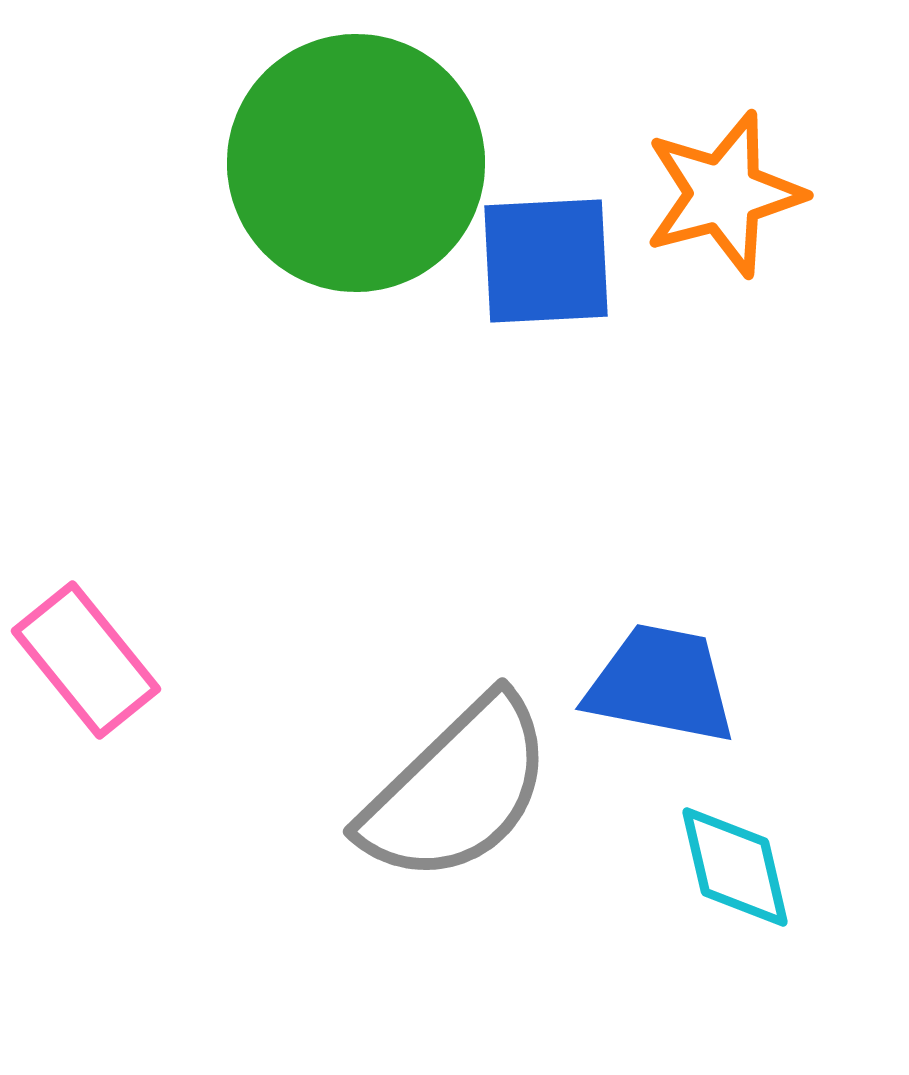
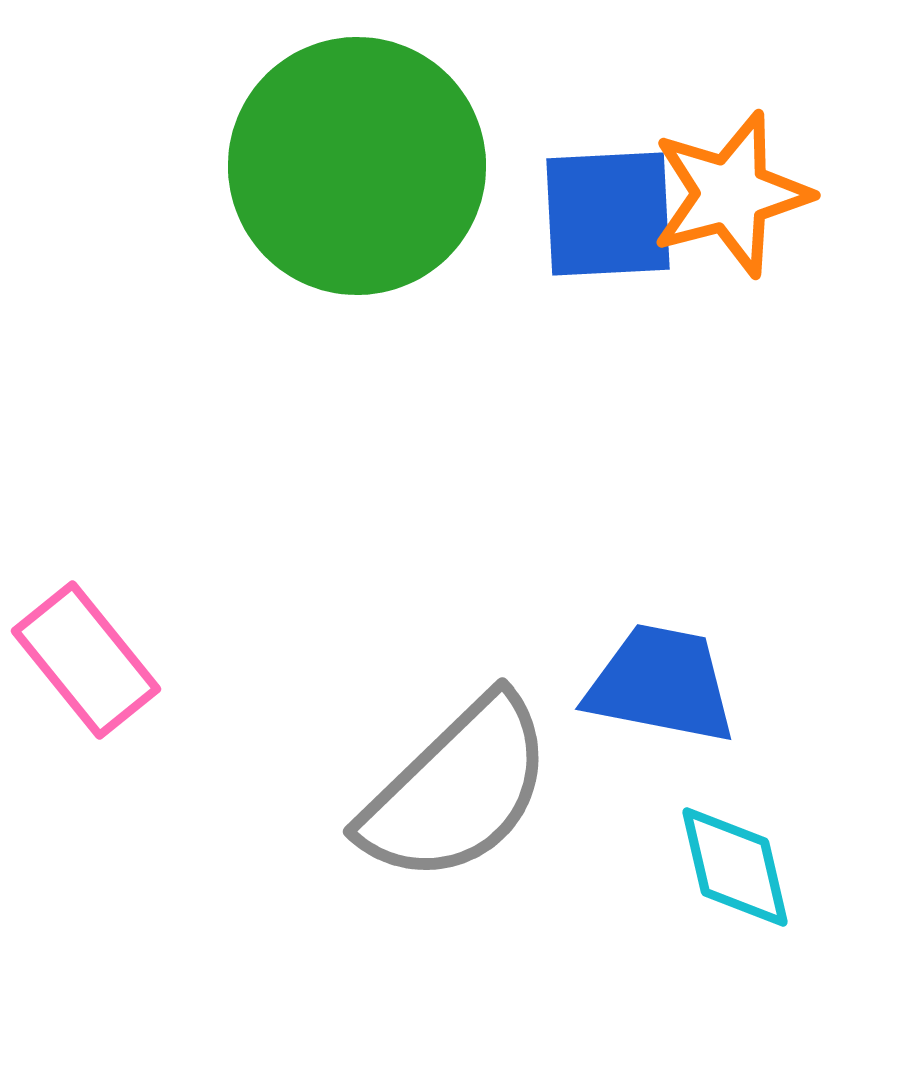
green circle: moved 1 px right, 3 px down
orange star: moved 7 px right
blue square: moved 62 px right, 47 px up
